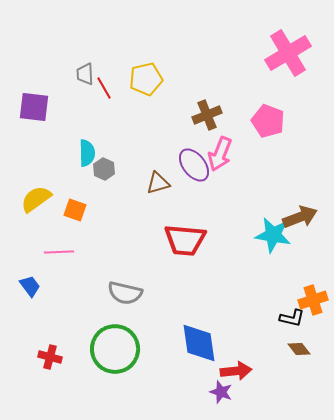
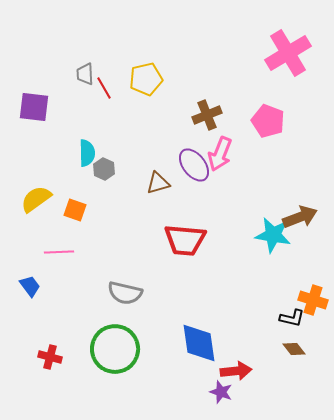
orange cross: rotated 36 degrees clockwise
brown diamond: moved 5 px left
